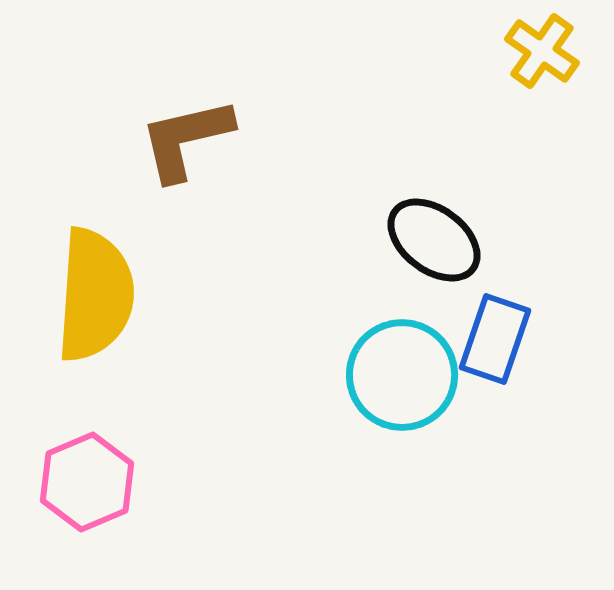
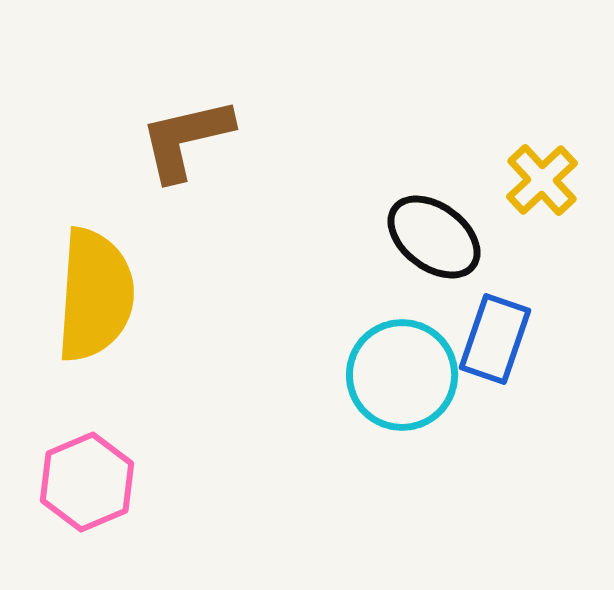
yellow cross: moved 129 px down; rotated 12 degrees clockwise
black ellipse: moved 3 px up
